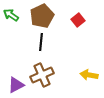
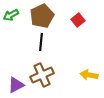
green arrow: rotated 63 degrees counterclockwise
